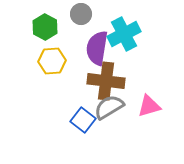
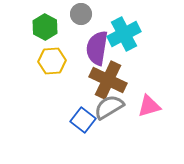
brown cross: moved 2 px right, 1 px up; rotated 18 degrees clockwise
